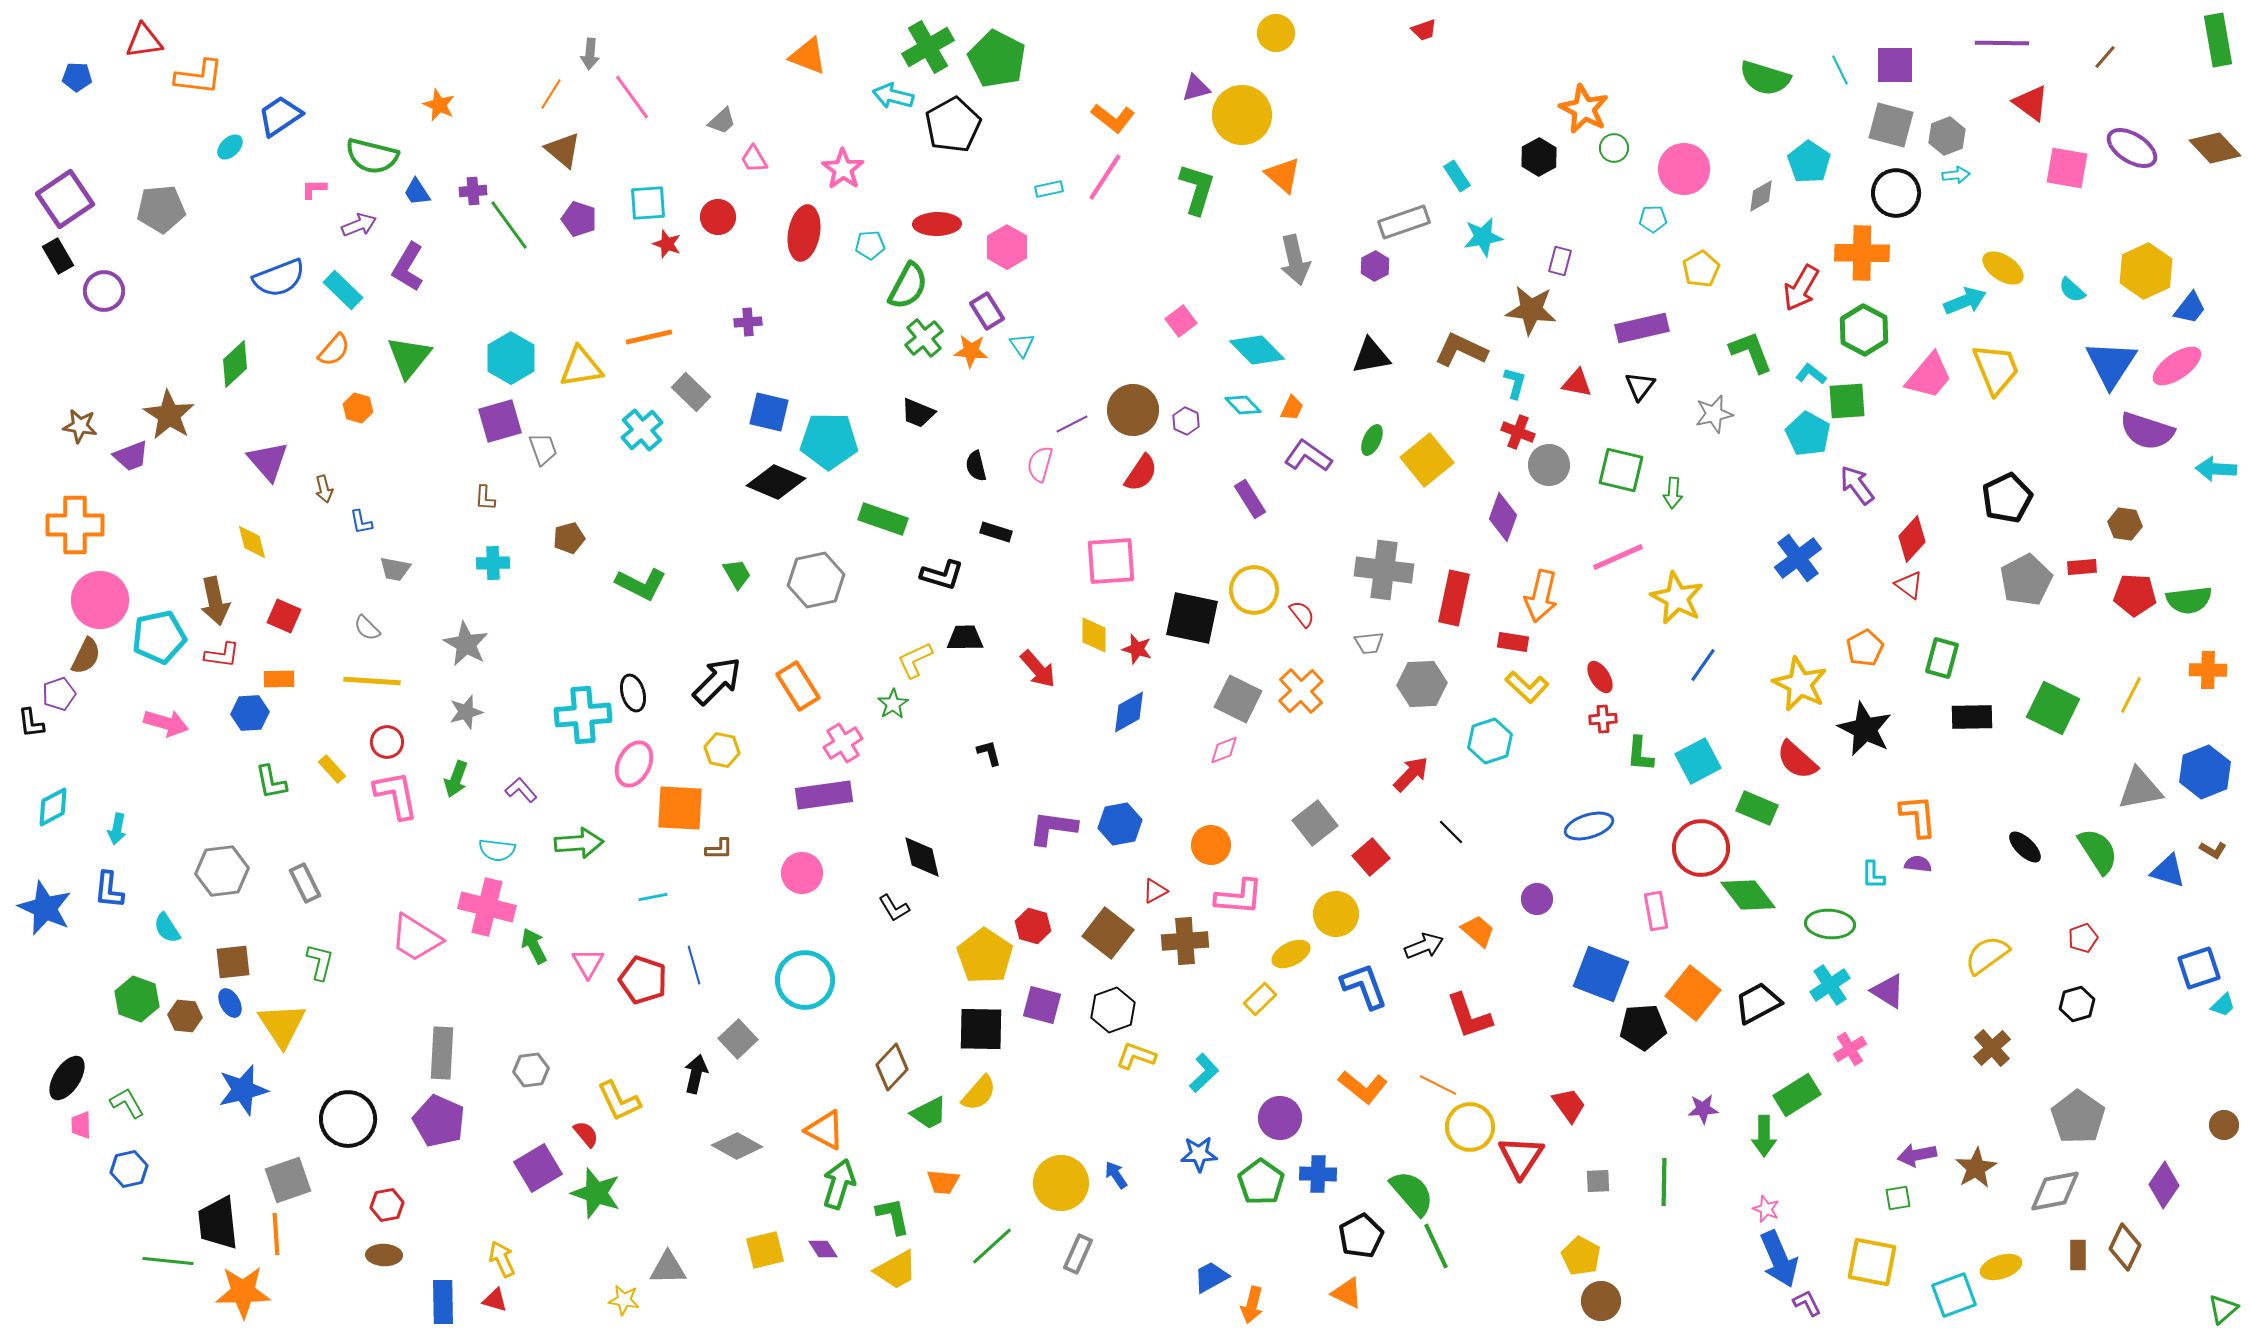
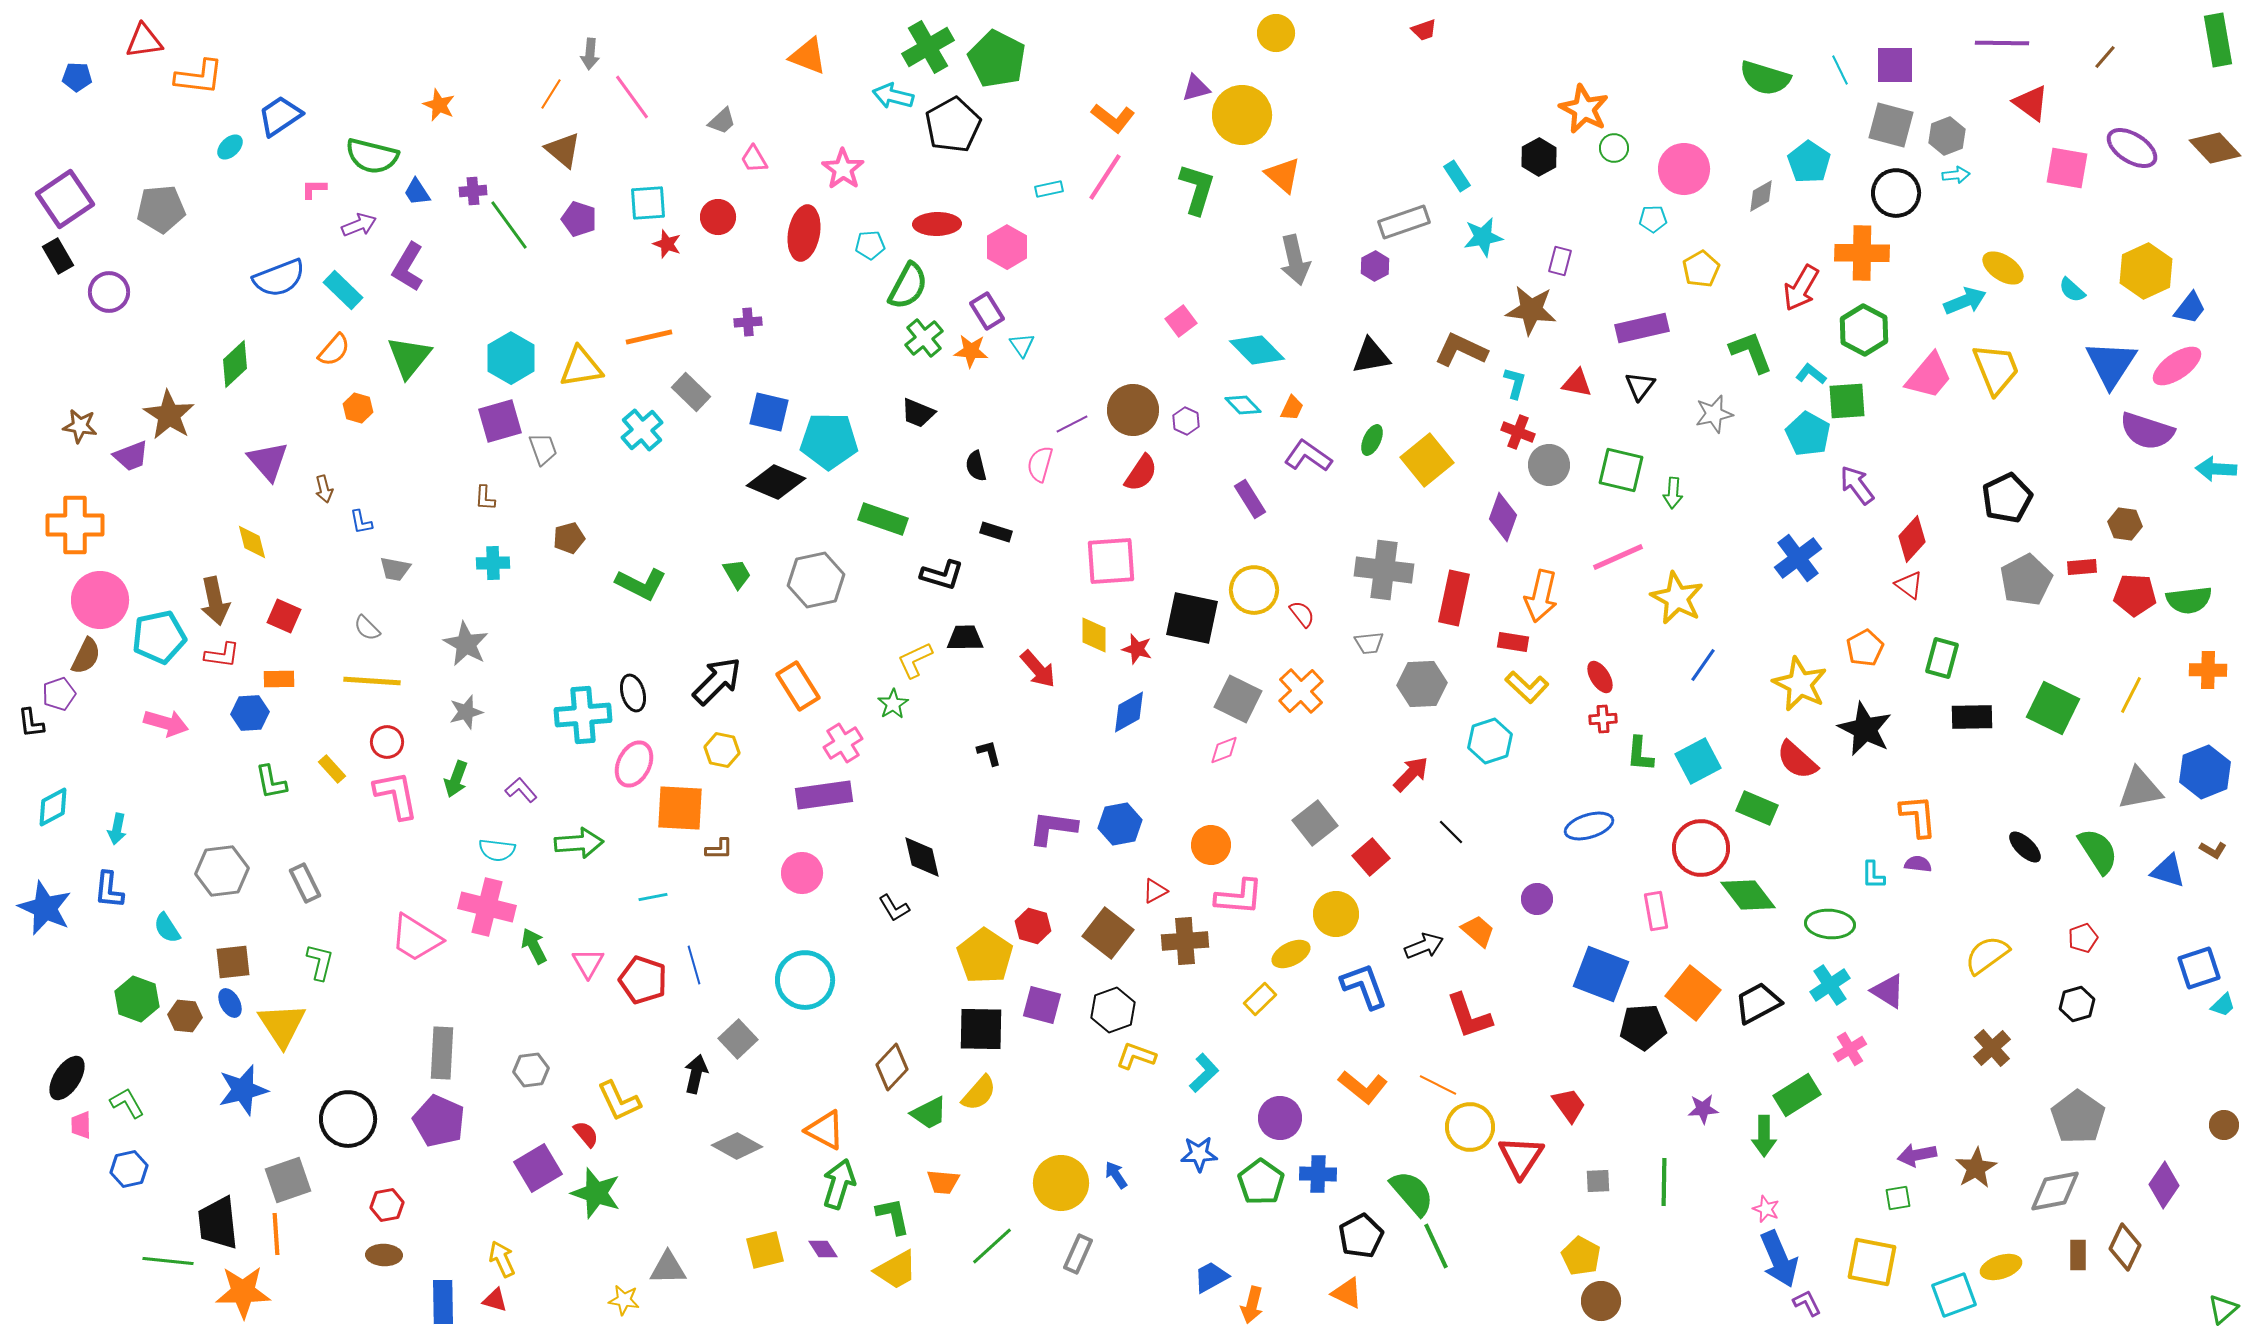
purple circle at (104, 291): moved 5 px right, 1 px down
